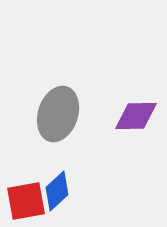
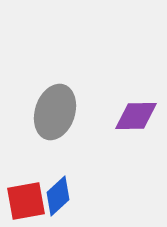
gray ellipse: moved 3 px left, 2 px up
blue diamond: moved 1 px right, 5 px down
